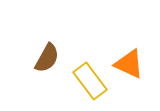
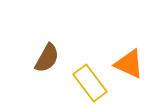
yellow rectangle: moved 2 px down
